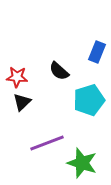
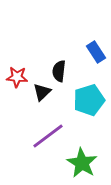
blue rectangle: moved 1 px left; rotated 55 degrees counterclockwise
black semicircle: rotated 55 degrees clockwise
black triangle: moved 20 px right, 10 px up
purple line: moved 1 px right, 7 px up; rotated 16 degrees counterclockwise
green star: rotated 12 degrees clockwise
